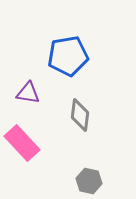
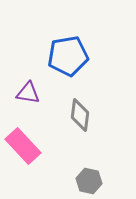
pink rectangle: moved 1 px right, 3 px down
